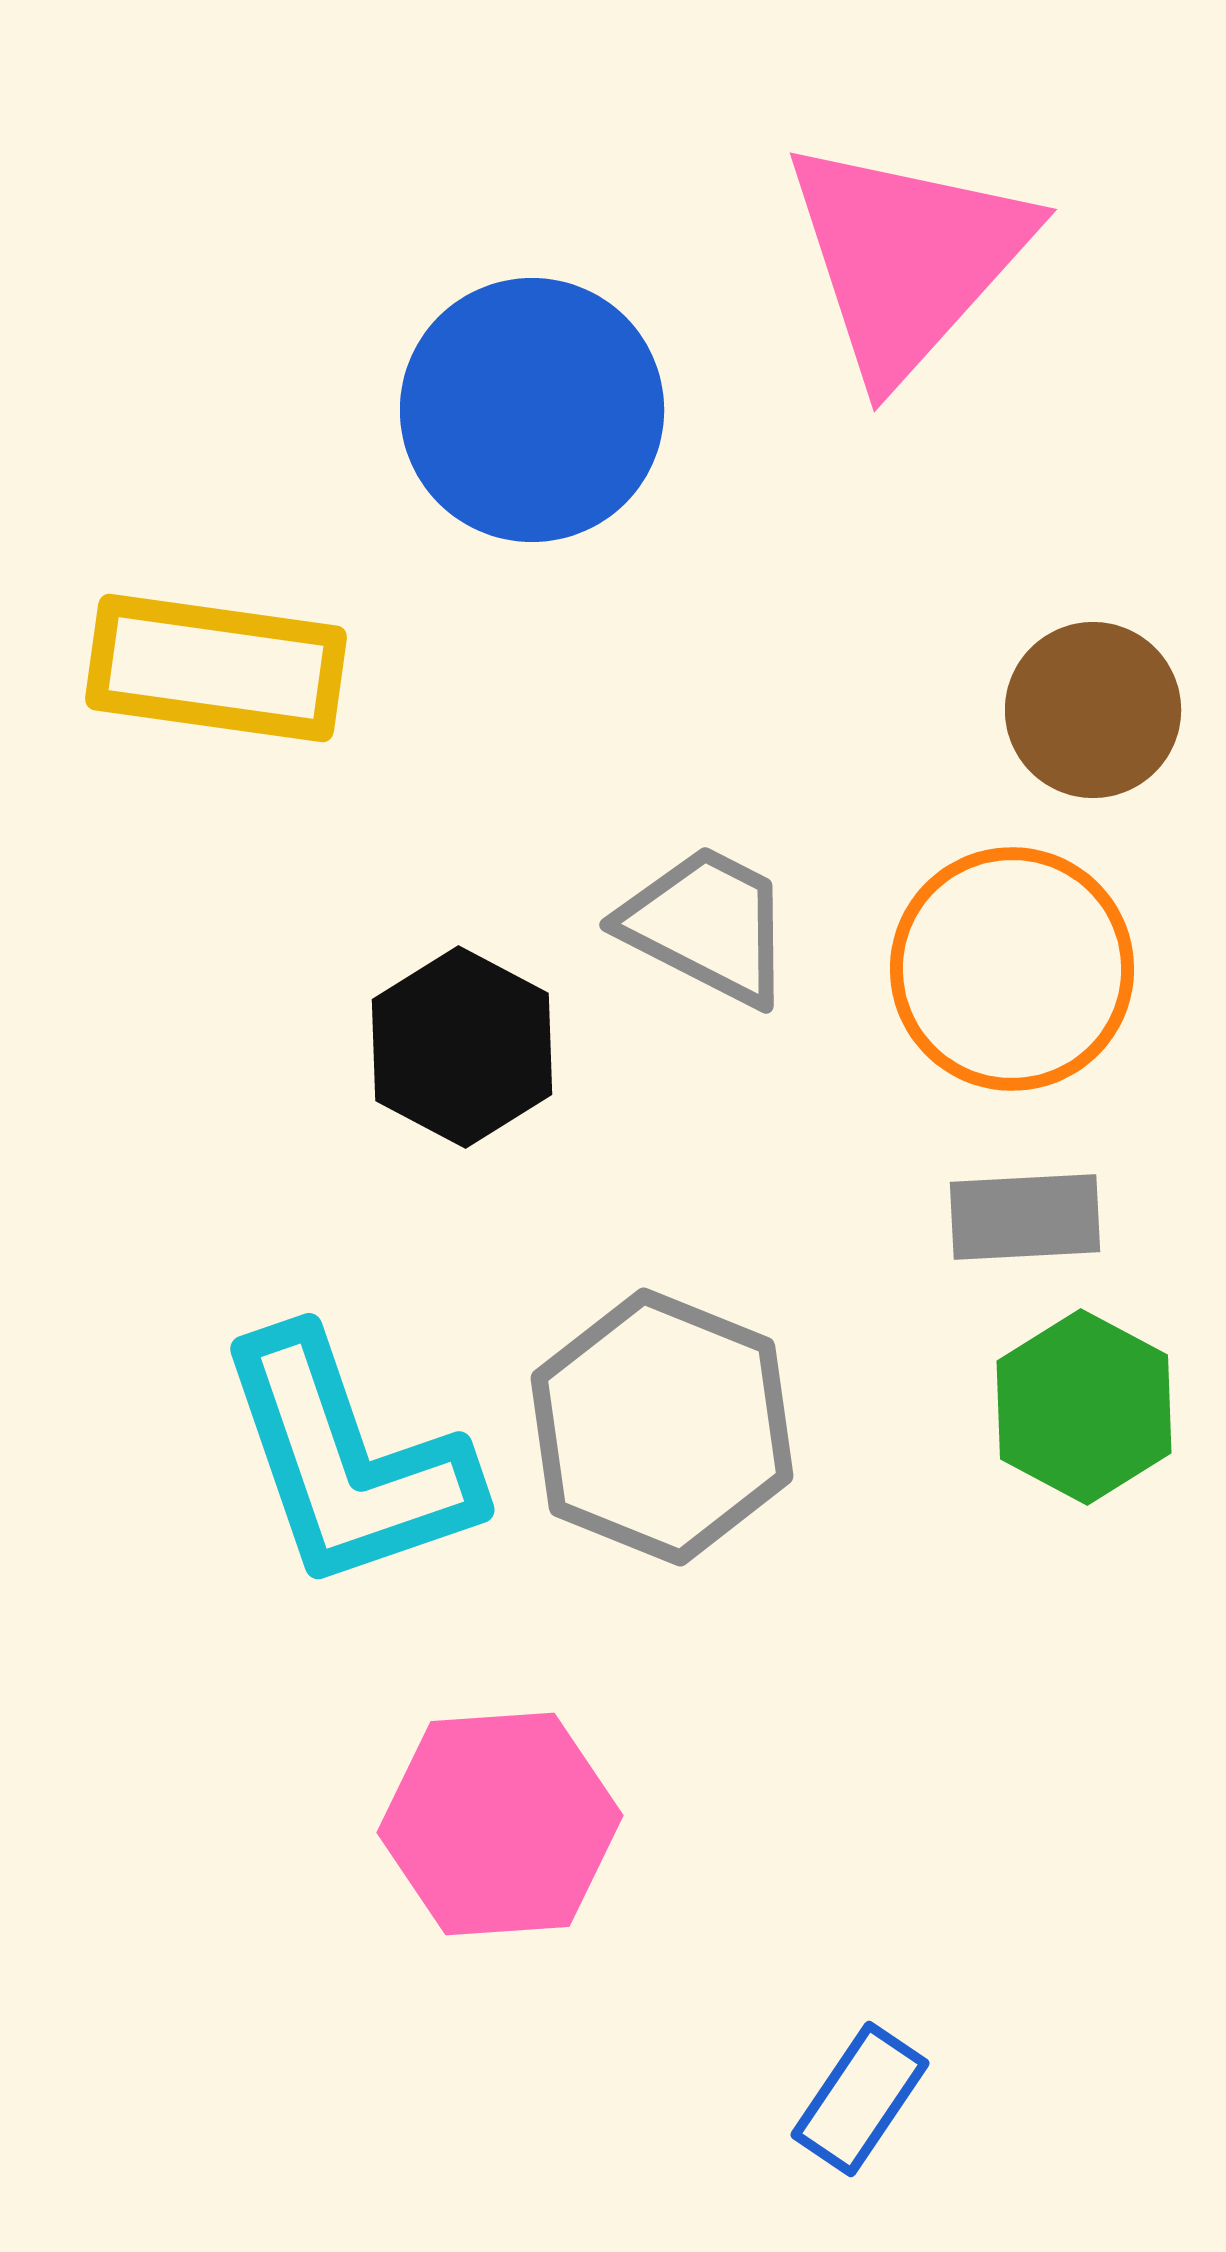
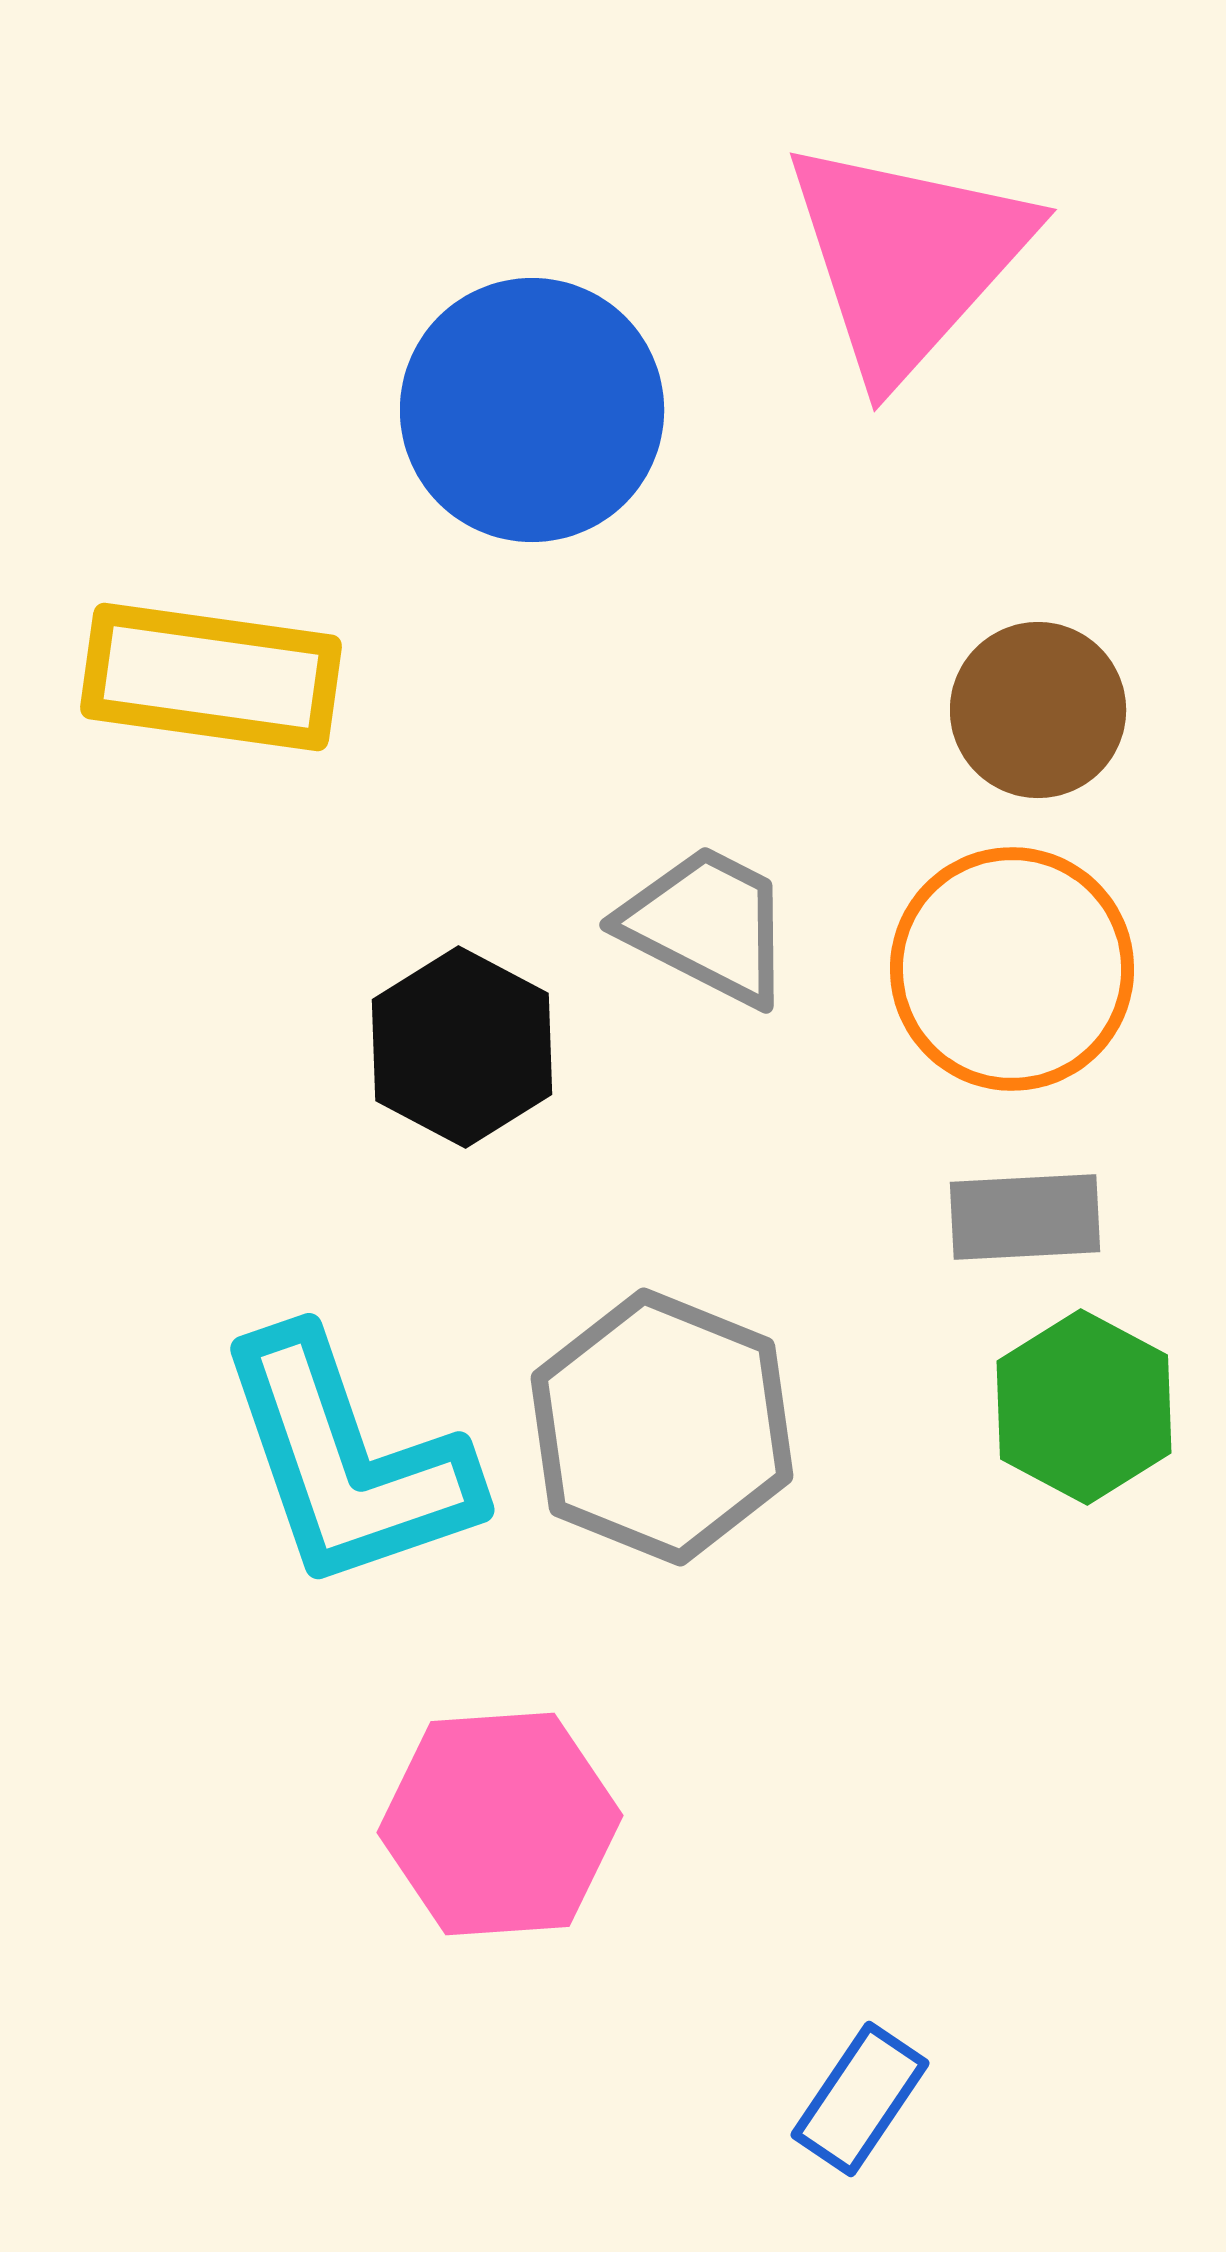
yellow rectangle: moved 5 px left, 9 px down
brown circle: moved 55 px left
